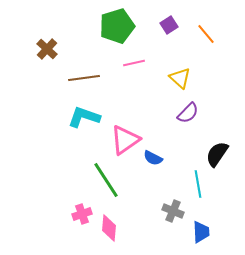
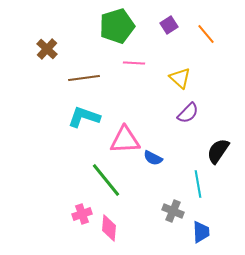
pink line: rotated 15 degrees clockwise
pink triangle: rotated 32 degrees clockwise
black semicircle: moved 1 px right, 3 px up
green line: rotated 6 degrees counterclockwise
